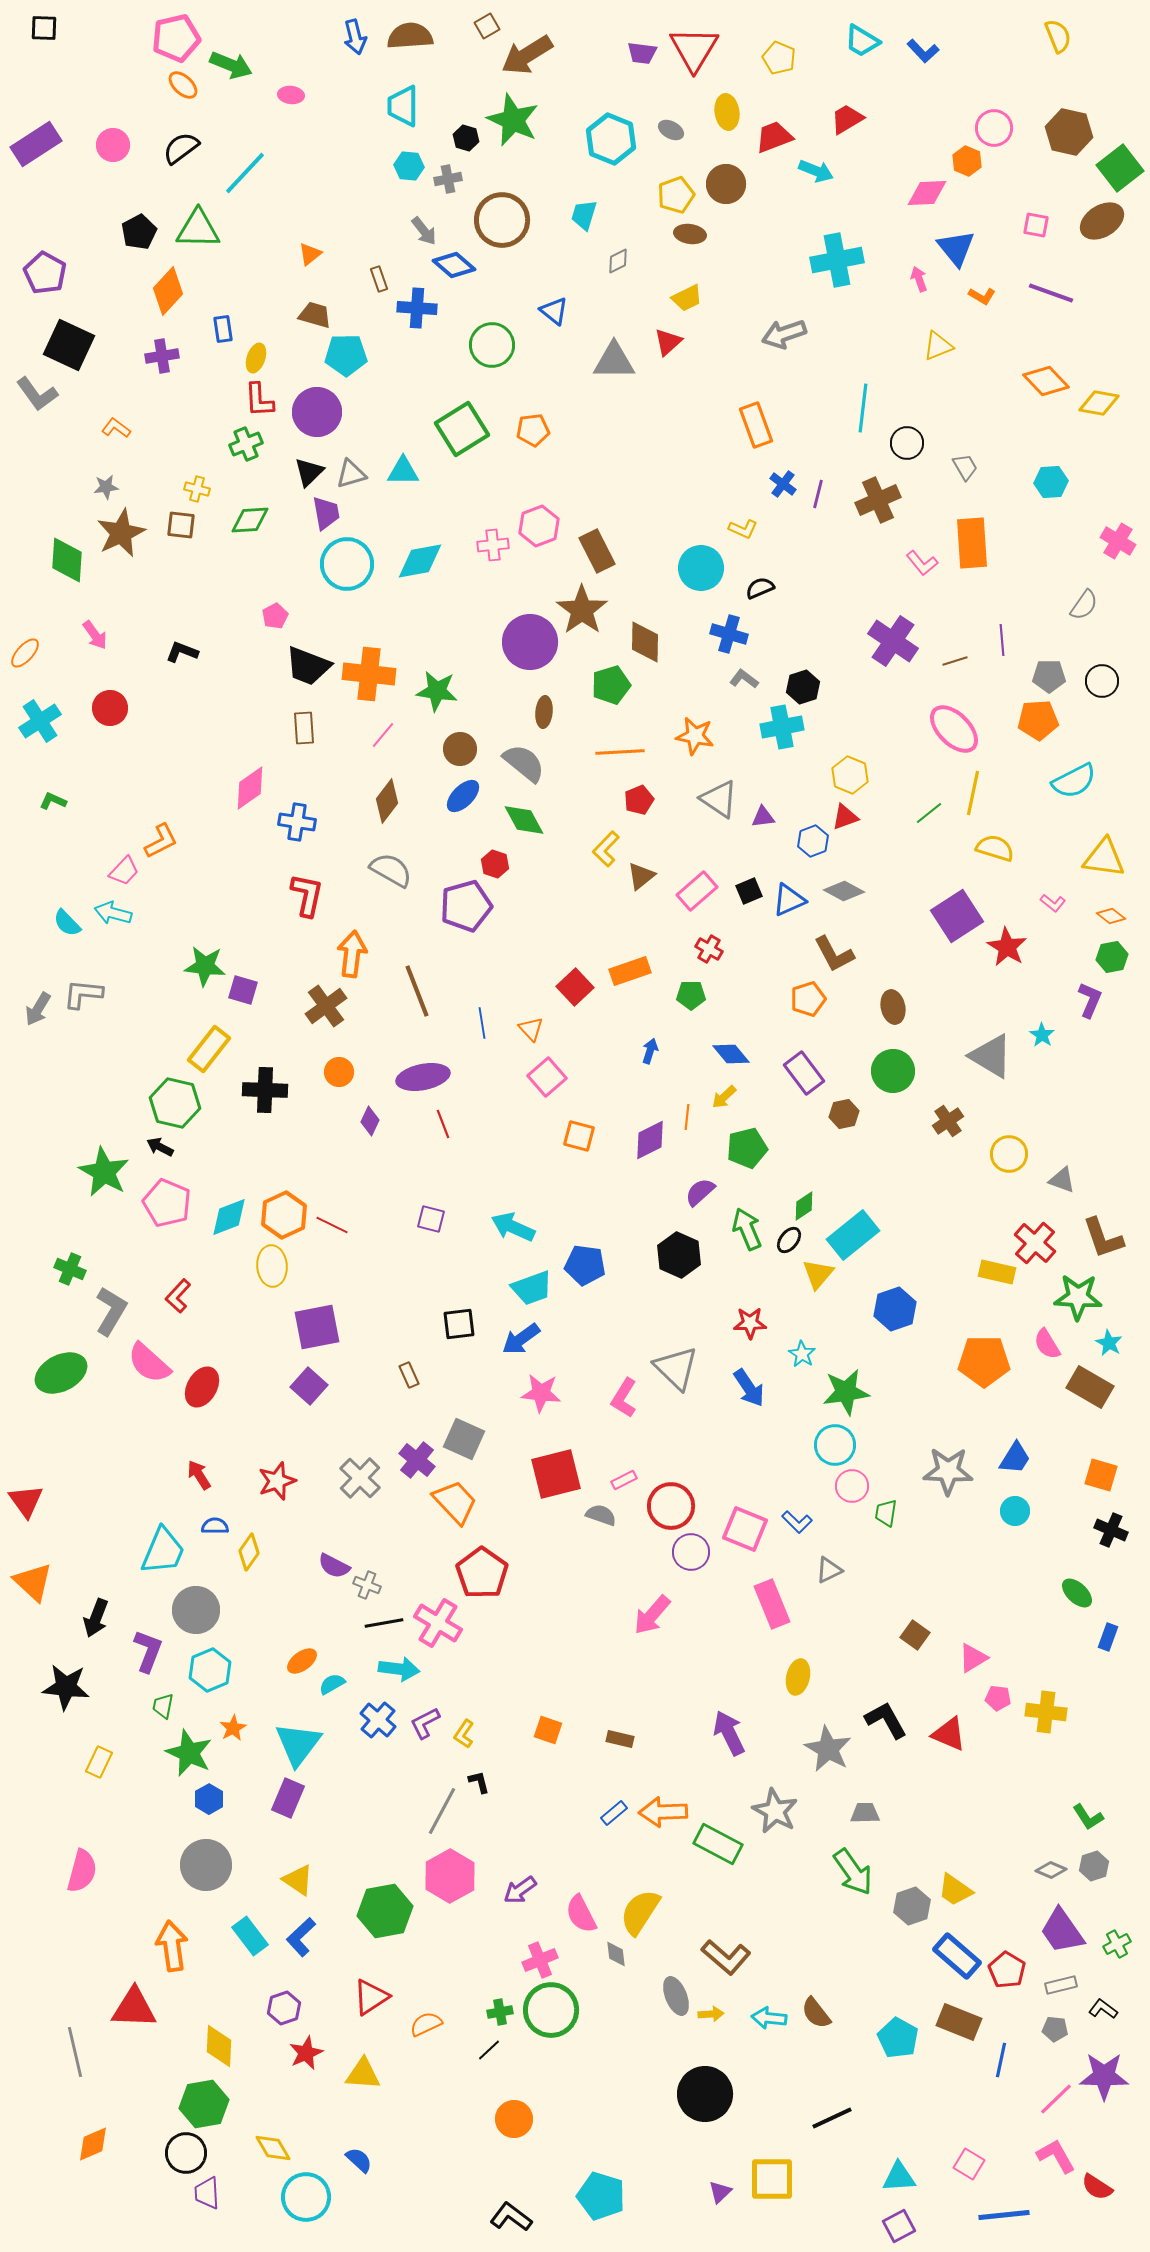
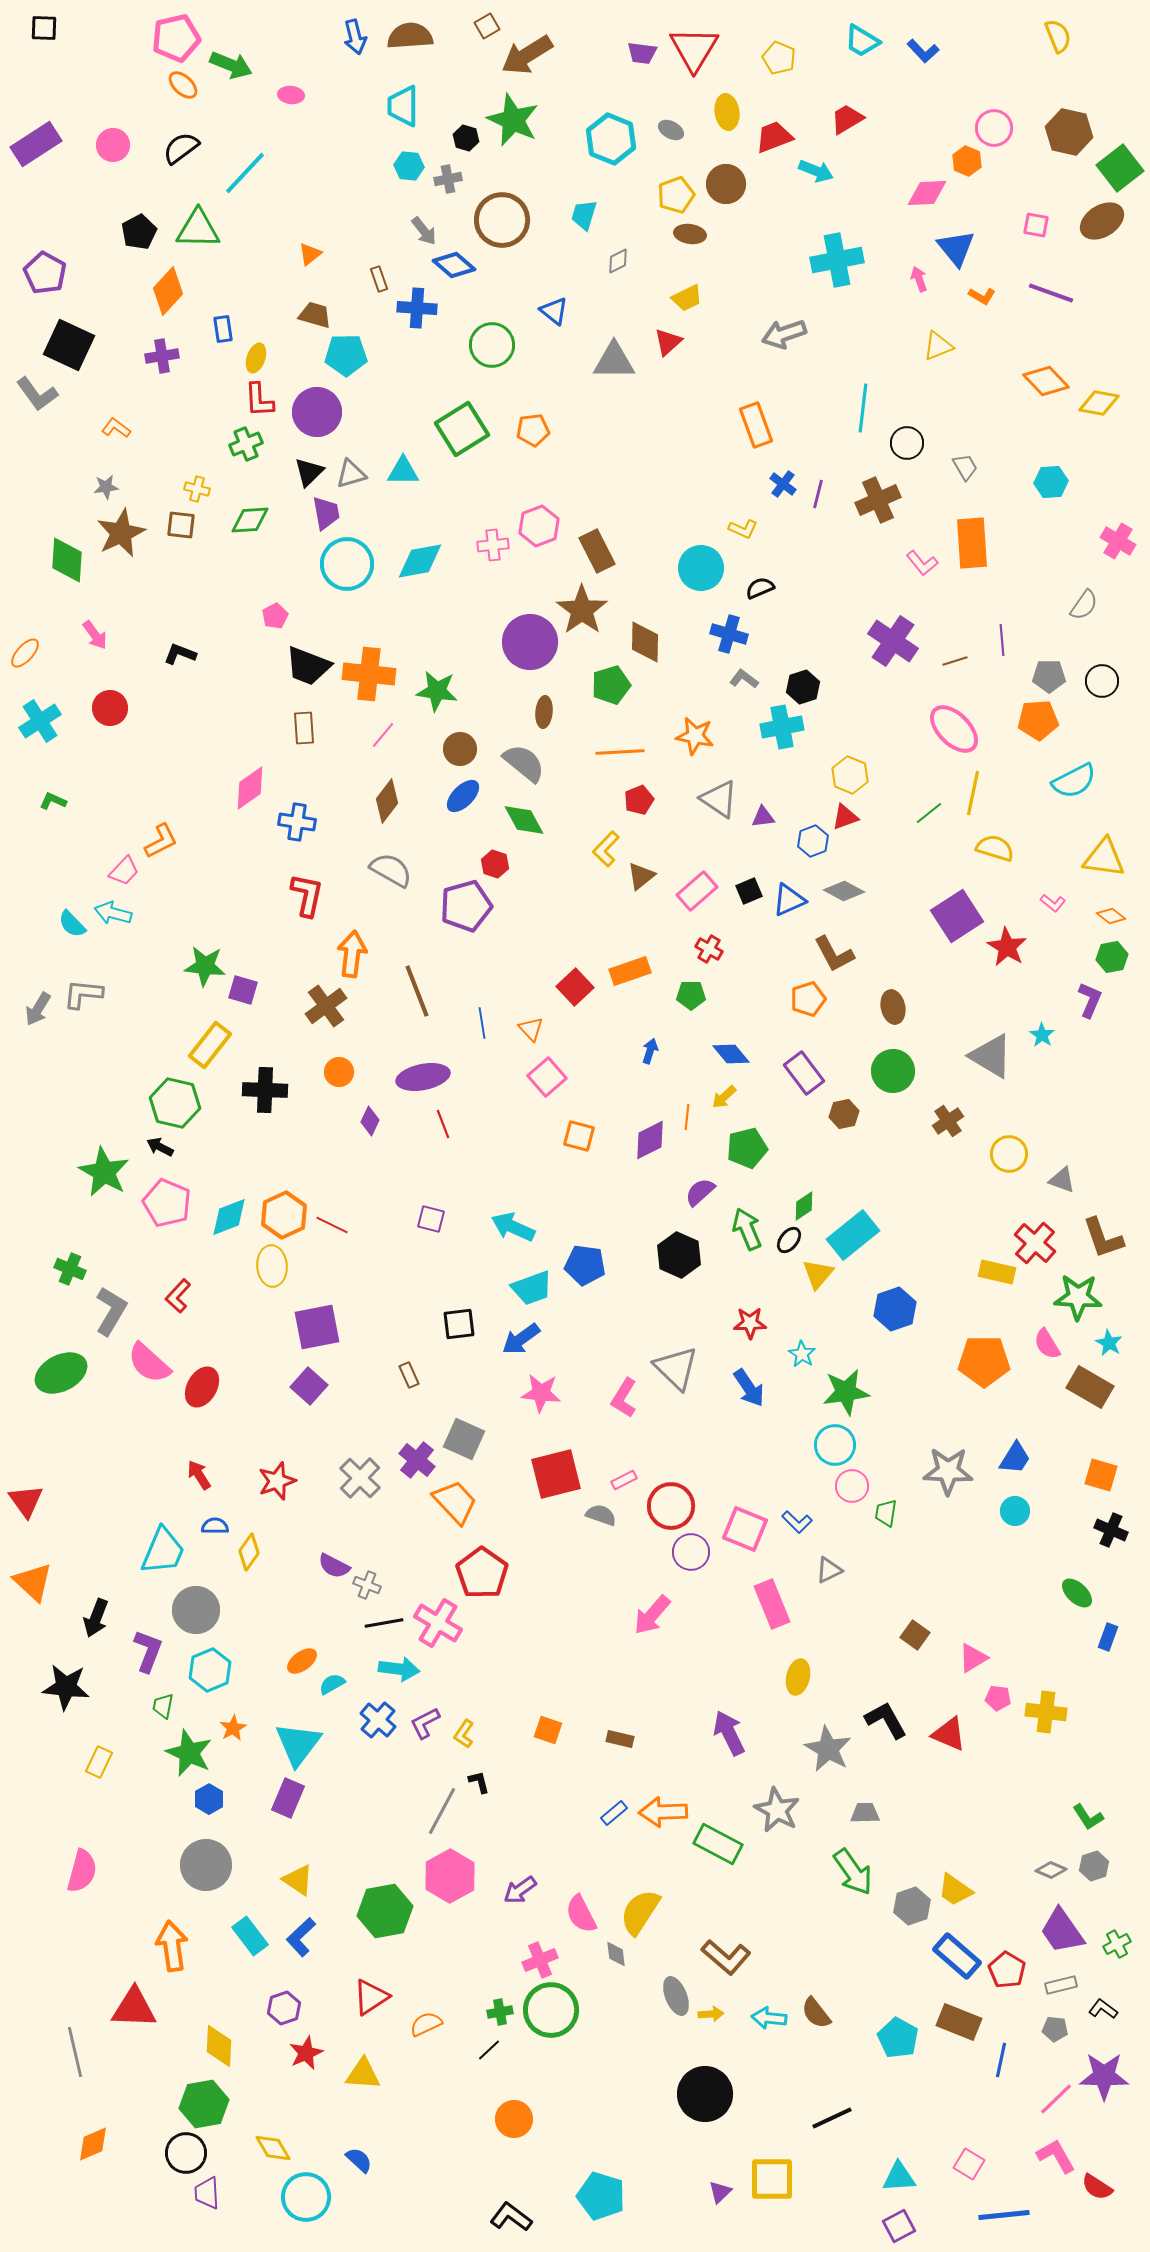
black L-shape at (182, 652): moved 2 px left, 2 px down
cyan semicircle at (67, 923): moved 5 px right, 1 px down
yellow rectangle at (209, 1049): moved 1 px right, 4 px up
gray star at (775, 1811): moved 2 px right, 1 px up
